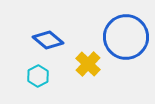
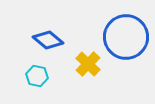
cyan hexagon: moved 1 px left; rotated 20 degrees counterclockwise
